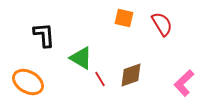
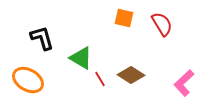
black L-shape: moved 2 px left, 3 px down; rotated 12 degrees counterclockwise
brown diamond: rotated 52 degrees clockwise
orange ellipse: moved 2 px up
